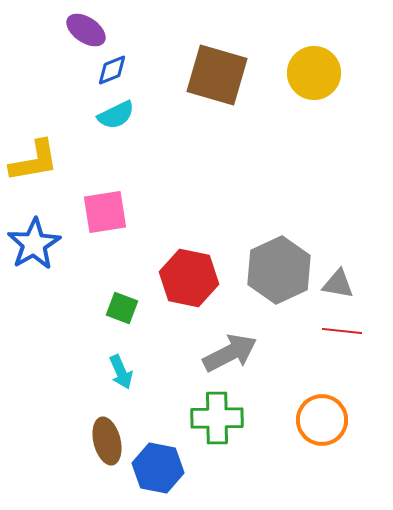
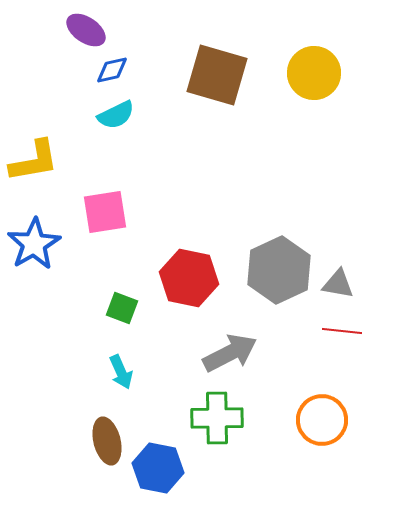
blue diamond: rotated 8 degrees clockwise
